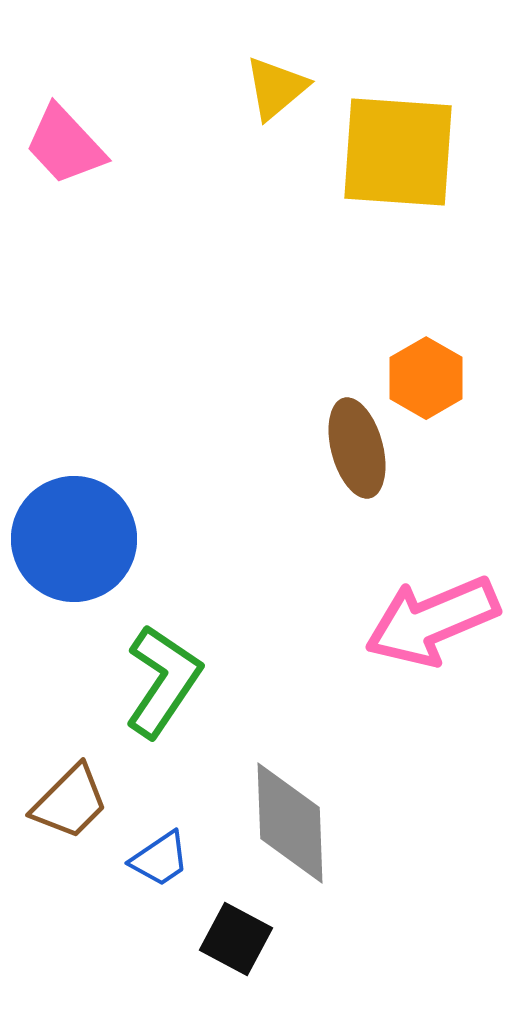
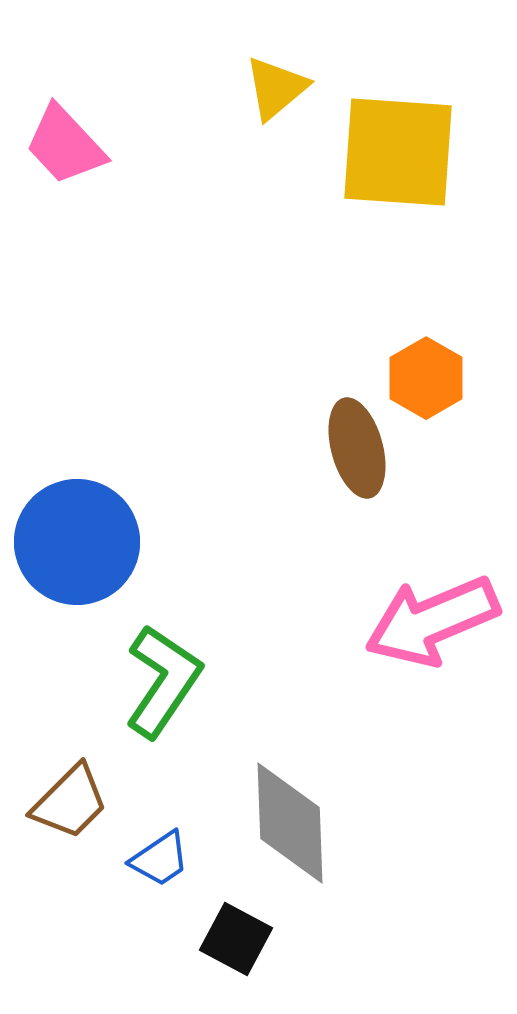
blue circle: moved 3 px right, 3 px down
